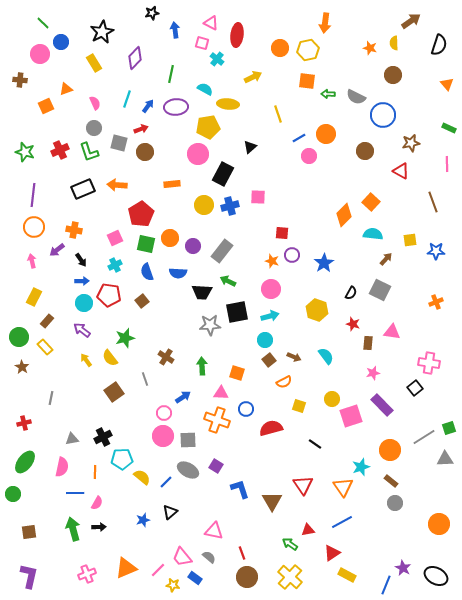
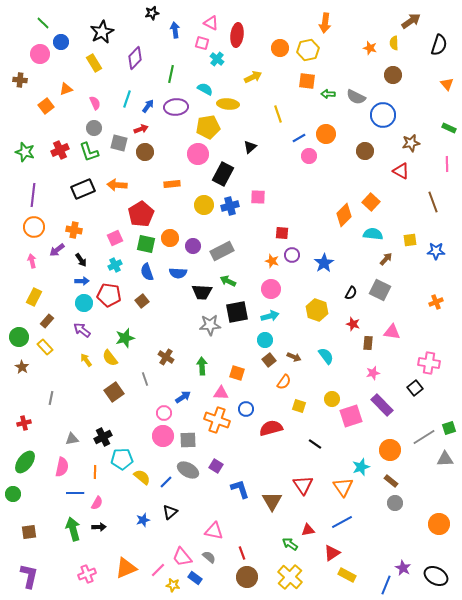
orange square at (46, 106): rotated 14 degrees counterclockwise
gray rectangle at (222, 251): rotated 25 degrees clockwise
orange semicircle at (284, 382): rotated 28 degrees counterclockwise
